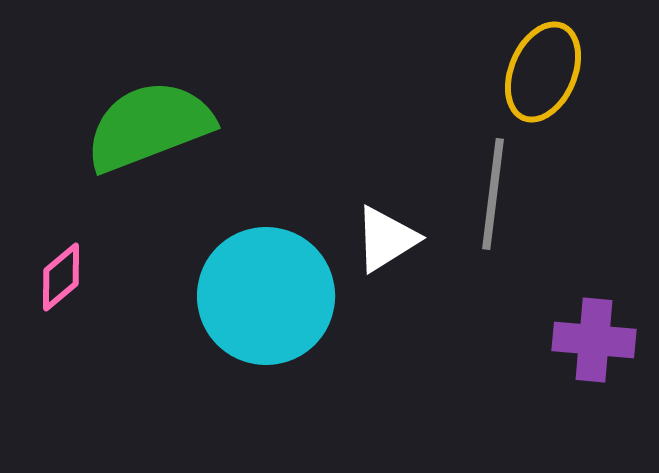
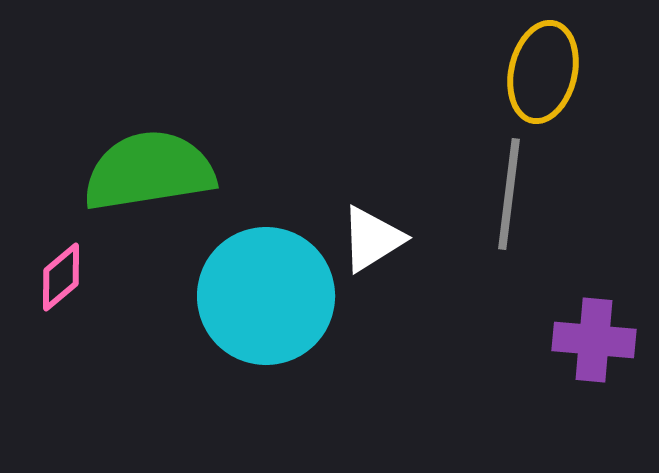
yellow ellipse: rotated 10 degrees counterclockwise
green semicircle: moved 45 px down; rotated 12 degrees clockwise
gray line: moved 16 px right
white triangle: moved 14 px left
